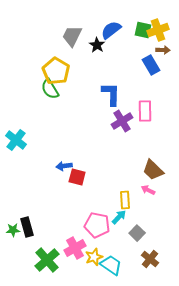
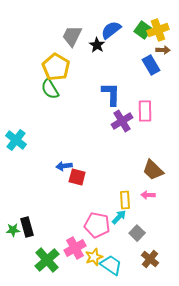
green square: rotated 24 degrees clockwise
yellow pentagon: moved 4 px up
pink arrow: moved 5 px down; rotated 24 degrees counterclockwise
